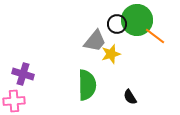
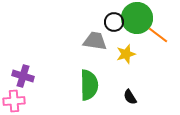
green circle: moved 2 px up
black circle: moved 3 px left, 2 px up
orange line: moved 3 px right, 1 px up
gray trapezoid: rotated 120 degrees counterclockwise
yellow star: moved 15 px right
purple cross: moved 2 px down
green semicircle: moved 2 px right
